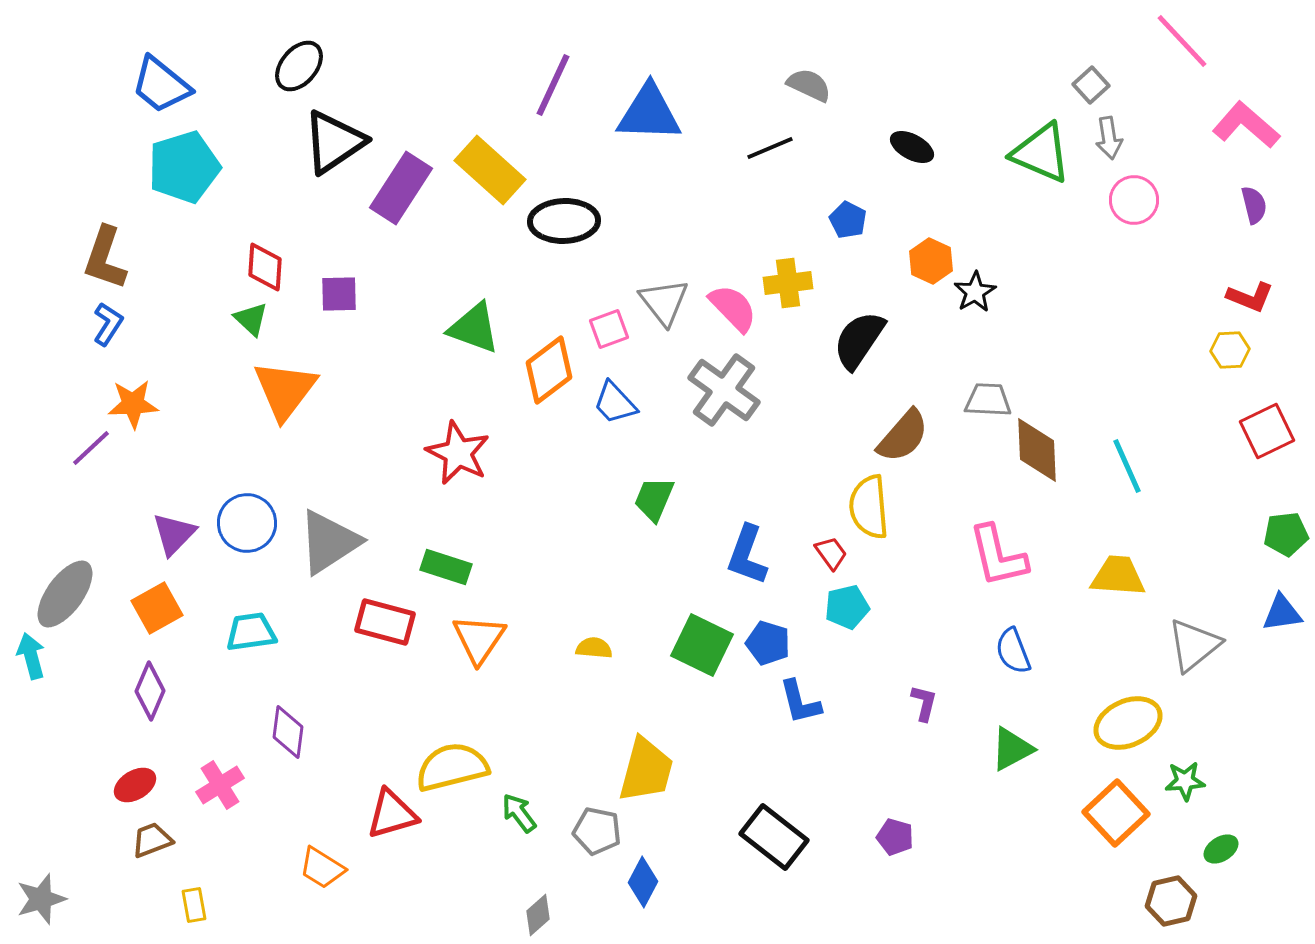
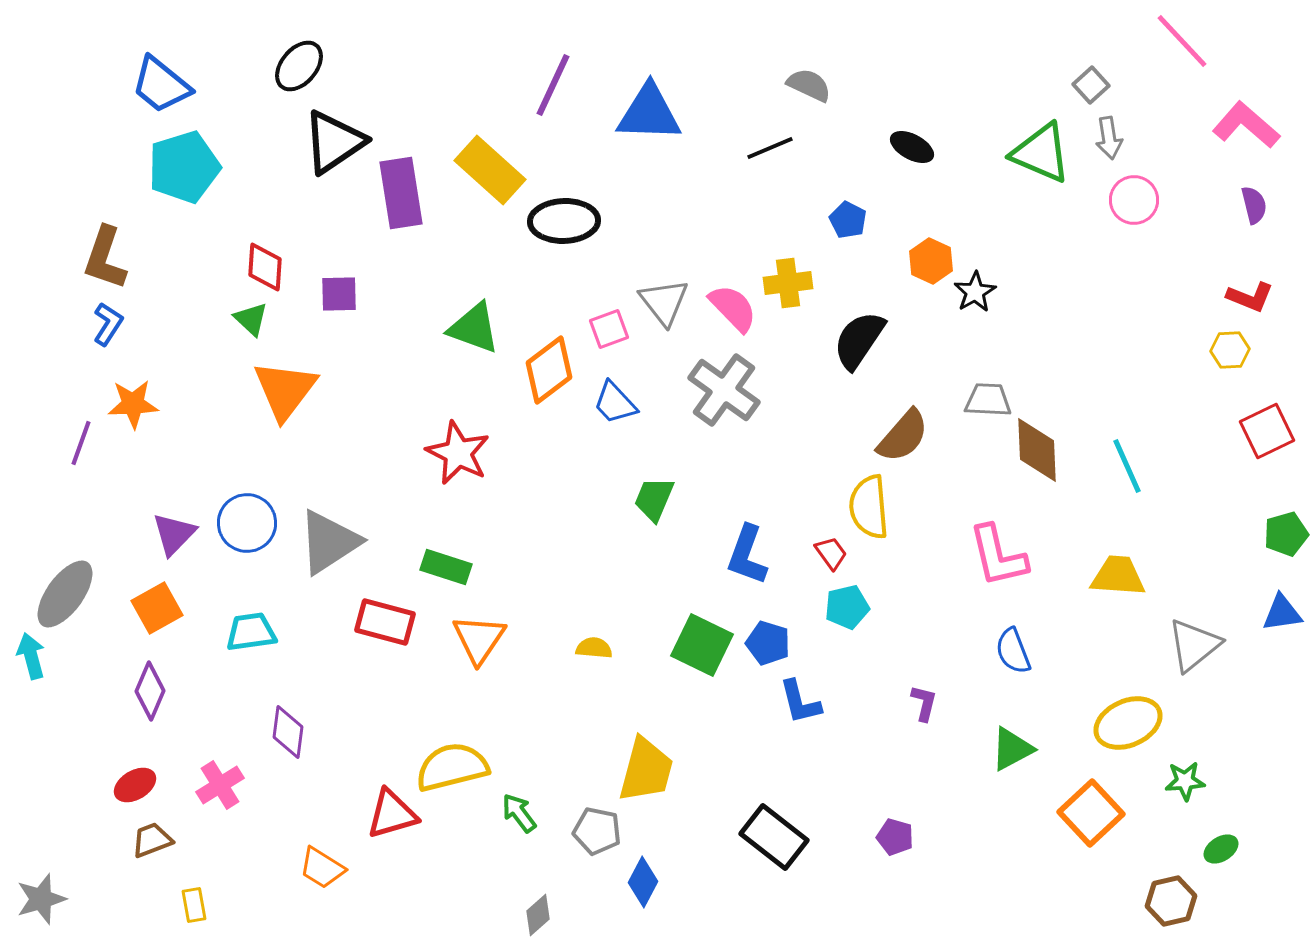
purple rectangle at (401, 188): moved 5 px down; rotated 42 degrees counterclockwise
purple line at (91, 448): moved 10 px left, 5 px up; rotated 27 degrees counterclockwise
green pentagon at (1286, 534): rotated 9 degrees counterclockwise
orange square at (1116, 813): moved 25 px left
